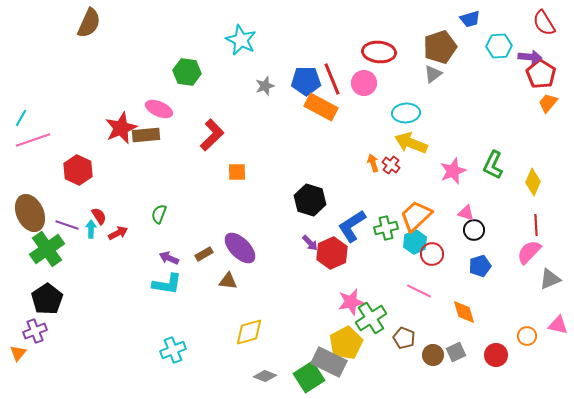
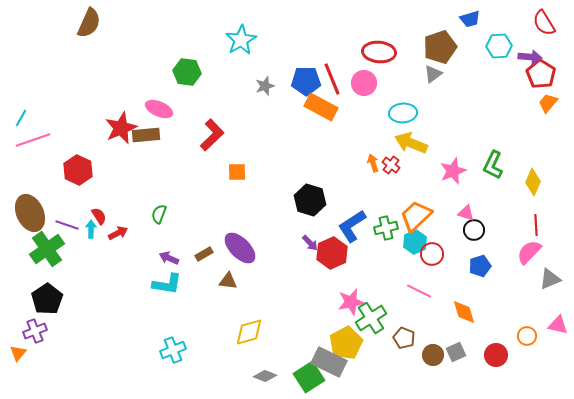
cyan star at (241, 40): rotated 16 degrees clockwise
cyan ellipse at (406, 113): moved 3 px left
